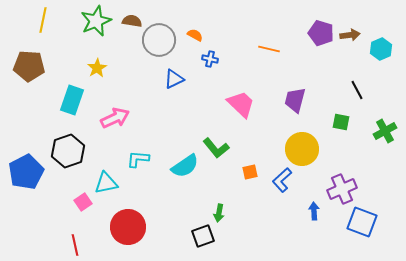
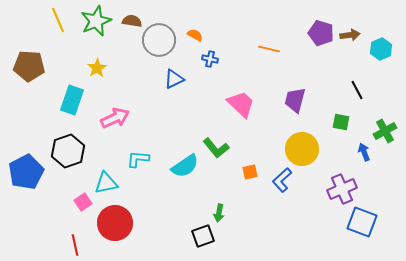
yellow line: moved 15 px right; rotated 35 degrees counterclockwise
blue arrow: moved 50 px right, 59 px up; rotated 18 degrees counterclockwise
red circle: moved 13 px left, 4 px up
